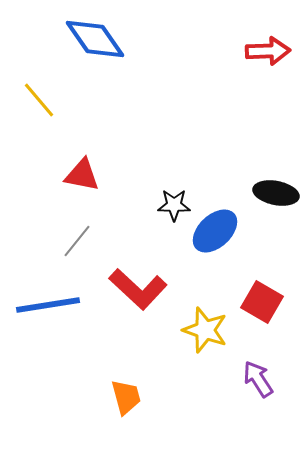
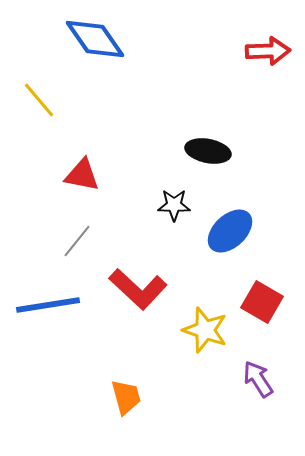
black ellipse: moved 68 px left, 42 px up
blue ellipse: moved 15 px right
